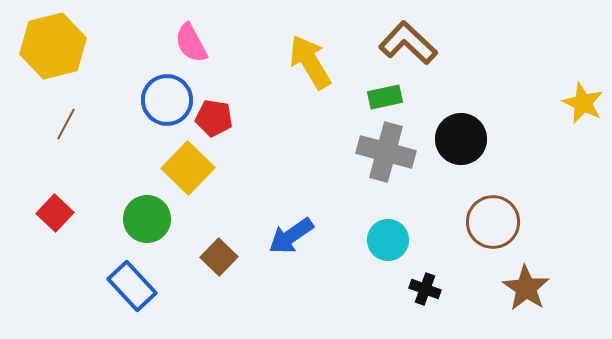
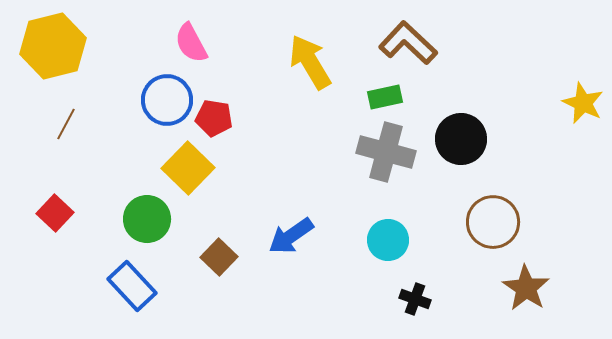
black cross: moved 10 px left, 10 px down
